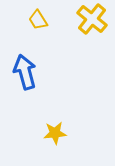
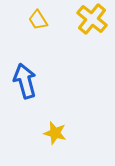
blue arrow: moved 9 px down
yellow star: rotated 20 degrees clockwise
